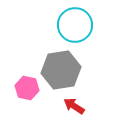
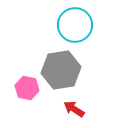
red arrow: moved 3 px down
